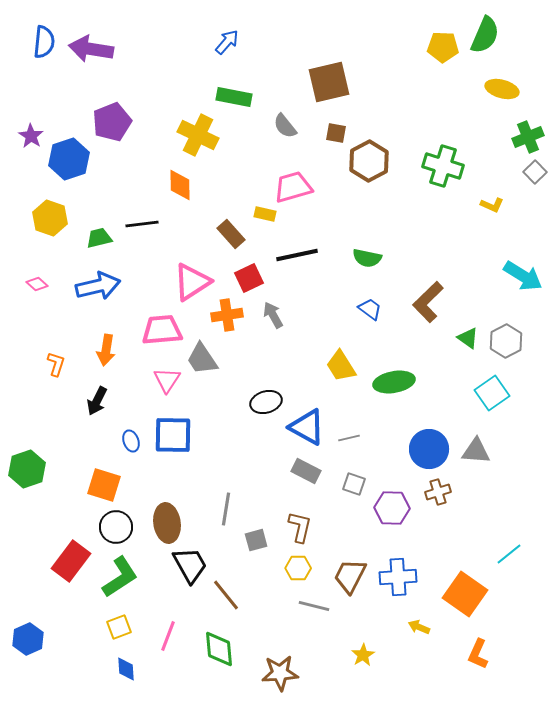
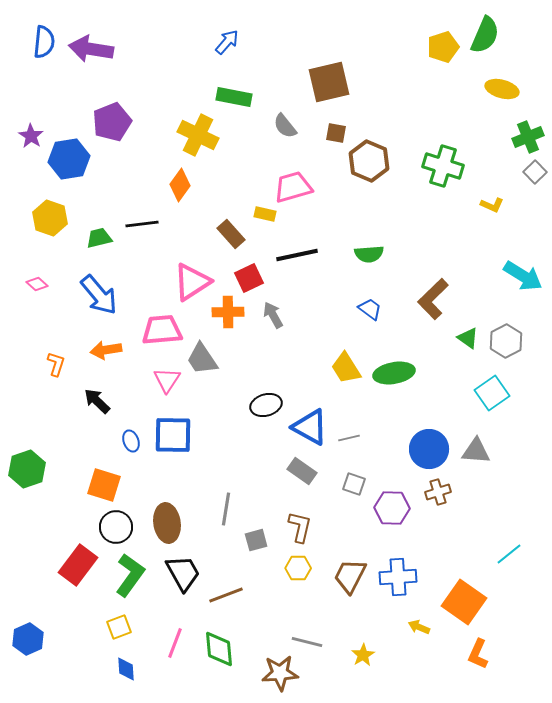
yellow pentagon at (443, 47): rotated 20 degrees counterclockwise
blue hexagon at (69, 159): rotated 9 degrees clockwise
brown hexagon at (369, 161): rotated 9 degrees counterclockwise
orange diamond at (180, 185): rotated 36 degrees clockwise
green semicircle at (367, 258): moved 2 px right, 4 px up; rotated 16 degrees counterclockwise
blue arrow at (98, 286): moved 1 px right, 9 px down; rotated 63 degrees clockwise
brown L-shape at (428, 302): moved 5 px right, 3 px up
orange cross at (227, 315): moved 1 px right, 3 px up; rotated 8 degrees clockwise
orange arrow at (106, 350): rotated 72 degrees clockwise
yellow trapezoid at (341, 366): moved 5 px right, 2 px down
green ellipse at (394, 382): moved 9 px up
black arrow at (97, 401): rotated 108 degrees clockwise
black ellipse at (266, 402): moved 3 px down
blue triangle at (307, 427): moved 3 px right
gray rectangle at (306, 471): moved 4 px left; rotated 8 degrees clockwise
red rectangle at (71, 561): moved 7 px right, 4 px down
black trapezoid at (190, 565): moved 7 px left, 8 px down
green L-shape at (120, 577): moved 10 px right, 2 px up; rotated 21 degrees counterclockwise
orange square at (465, 594): moved 1 px left, 8 px down
brown line at (226, 595): rotated 72 degrees counterclockwise
gray line at (314, 606): moved 7 px left, 36 px down
pink line at (168, 636): moved 7 px right, 7 px down
